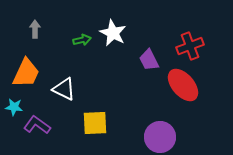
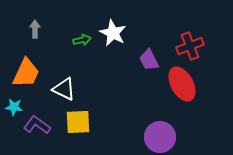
red ellipse: moved 1 px left, 1 px up; rotated 12 degrees clockwise
yellow square: moved 17 px left, 1 px up
